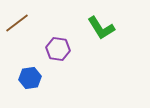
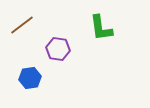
brown line: moved 5 px right, 2 px down
green L-shape: rotated 24 degrees clockwise
